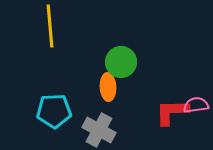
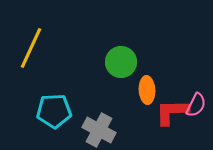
yellow line: moved 19 px left, 22 px down; rotated 30 degrees clockwise
orange ellipse: moved 39 px right, 3 px down
pink semicircle: rotated 125 degrees clockwise
